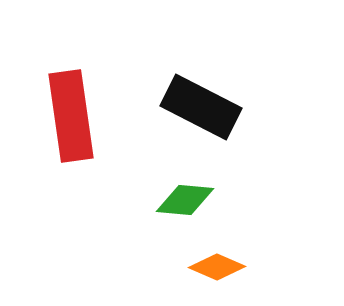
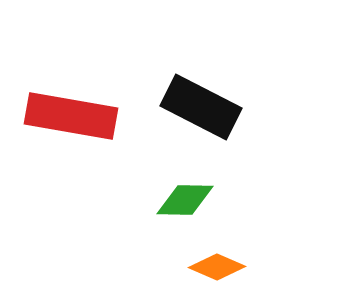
red rectangle: rotated 72 degrees counterclockwise
green diamond: rotated 4 degrees counterclockwise
